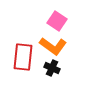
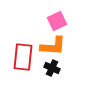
pink square: rotated 30 degrees clockwise
orange L-shape: rotated 32 degrees counterclockwise
